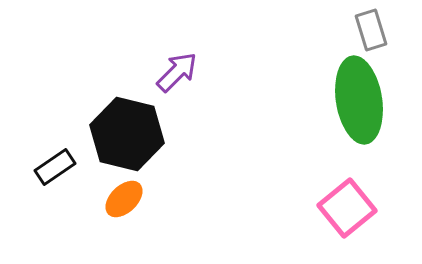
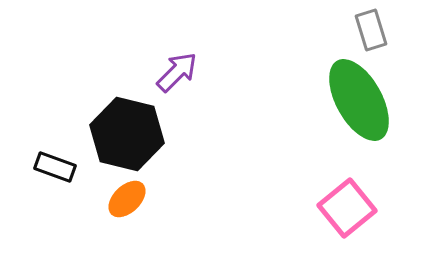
green ellipse: rotated 20 degrees counterclockwise
black rectangle: rotated 54 degrees clockwise
orange ellipse: moved 3 px right
